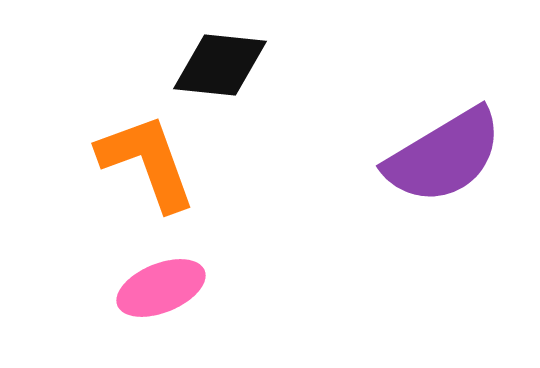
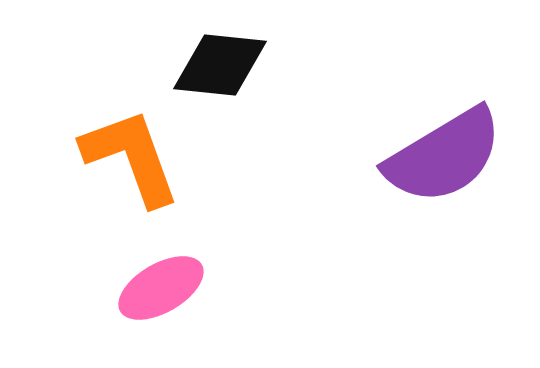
orange L-shape: moved 16 px left, 5 px up
pink ellipse: rotated 8 degrees counterclockwise
